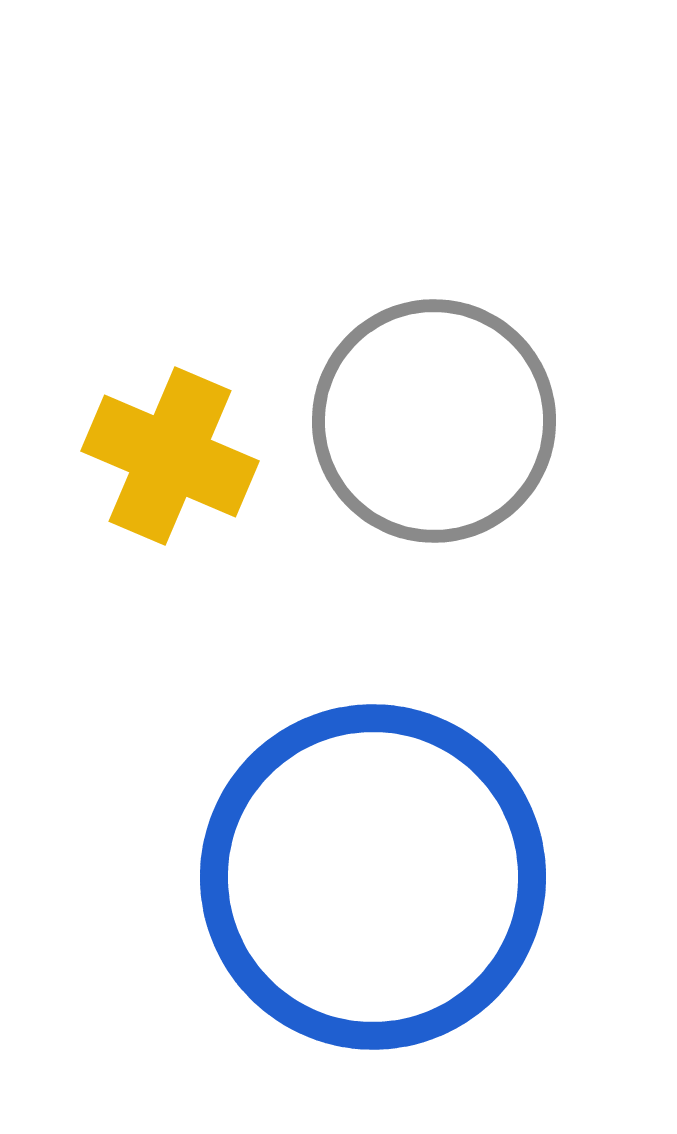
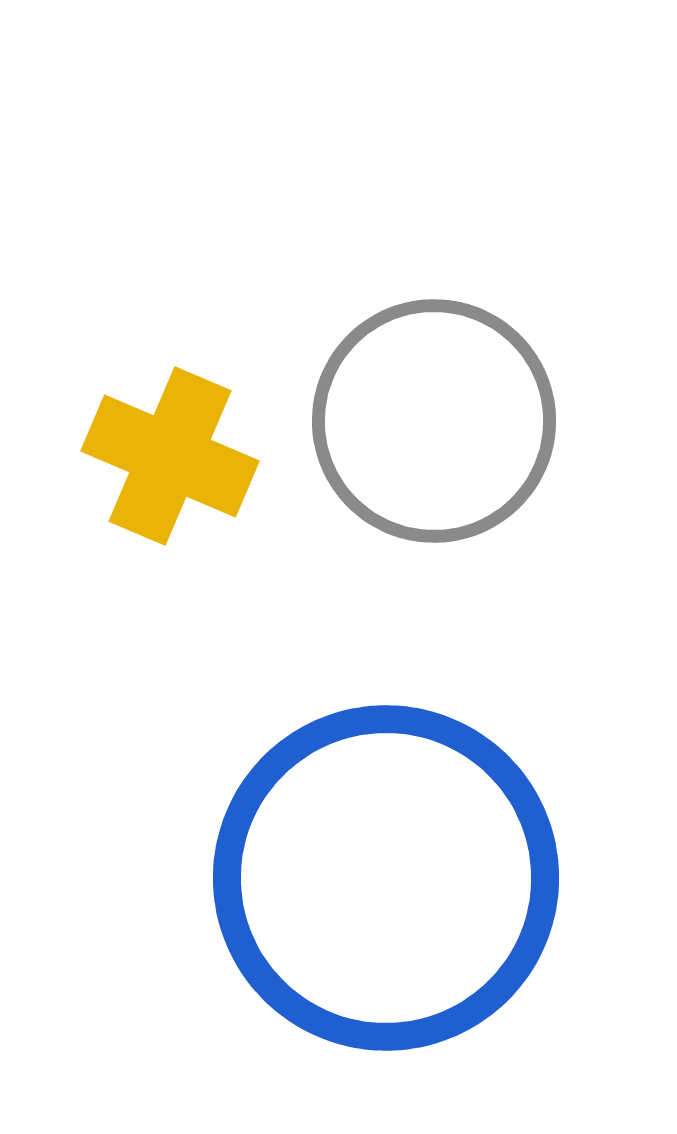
blue circle: moved 13 px right, 1 px down
